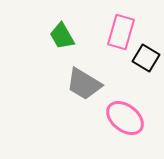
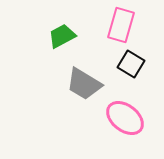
pink rectangle: moved 7 px up
green trapezoid: rotated 92 degrees clockwise
black square: moved 15 px left, 6 px down
